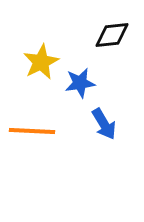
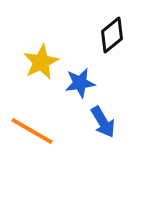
black diamond: rotated 33 degrees counterclockwise
blue arrow: moved 1 px left, 2 px up
orange line: rotated 27 degrees clockwise
